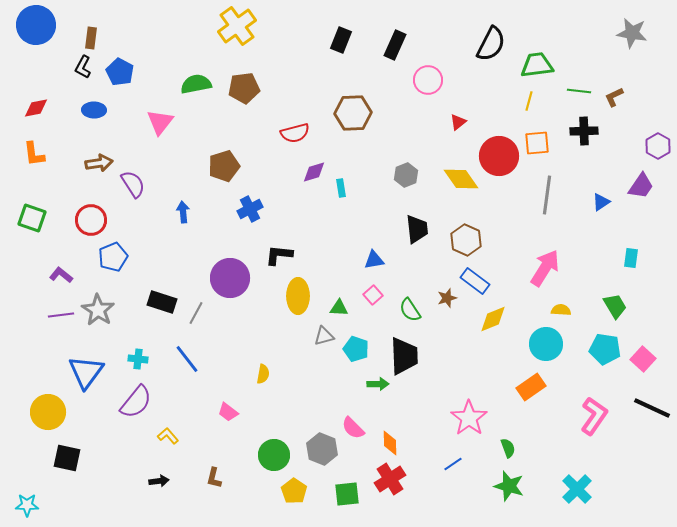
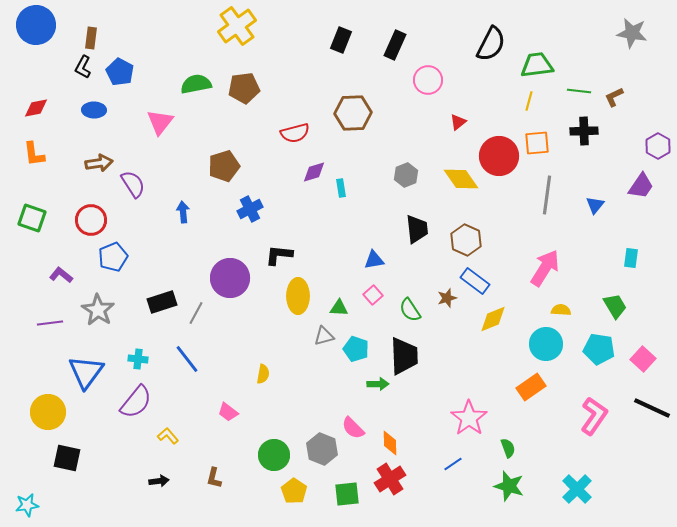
blue triangle at (601, 202): moved 6 px left, 3 px down; rotated 18 degrees counterclockwise
black rectangle at (162, 302): rotated 36 degrees counterclockwise
purple line at (61, 315): moved 11 px left, 8 px down
cyan pentagon at (605, 349): moved 6 px left
cyan star at (27, 505): rotated 10 degrees counterclockwise
